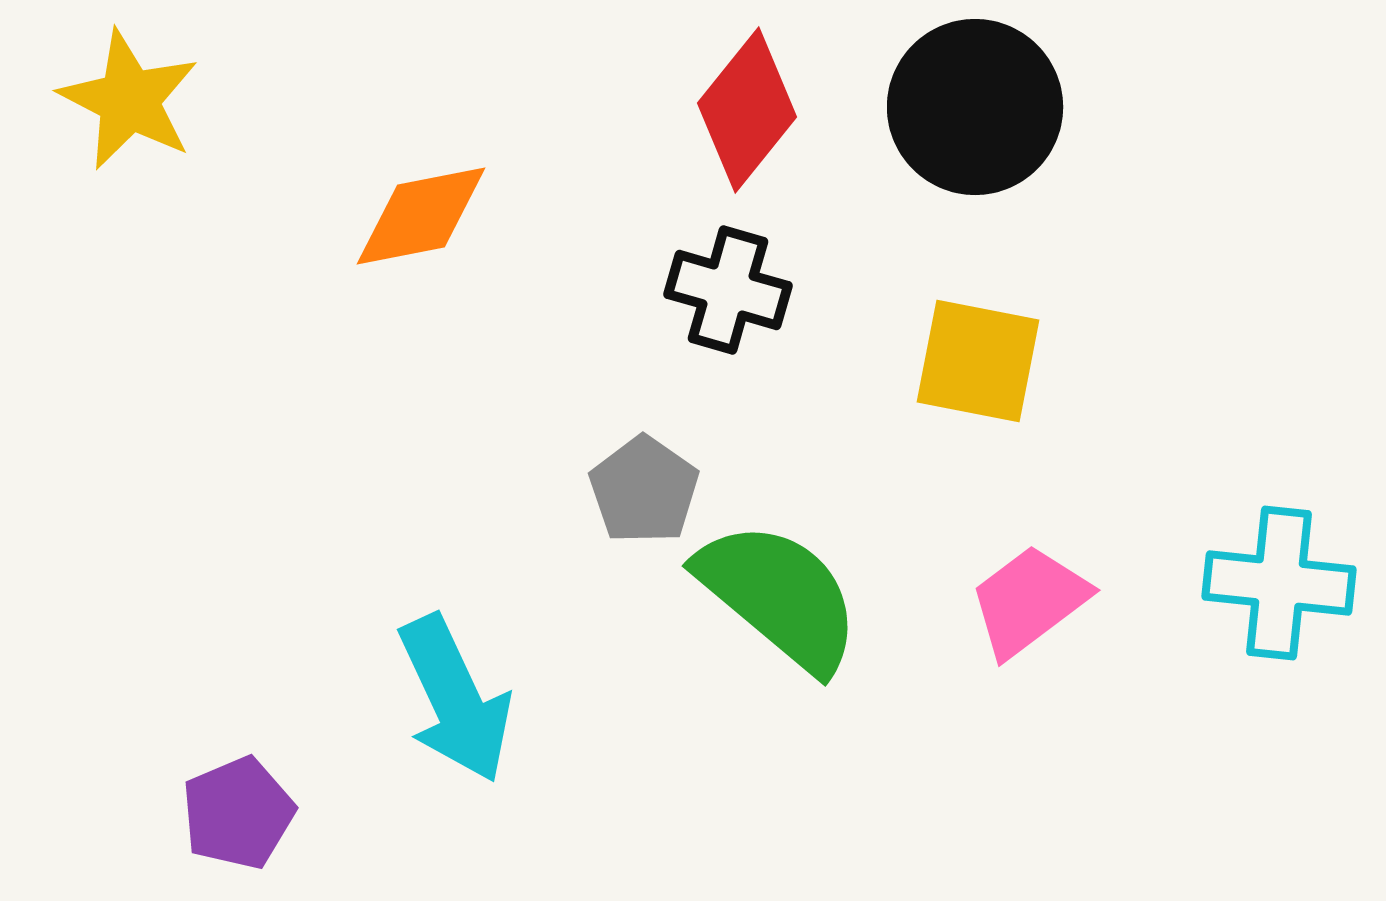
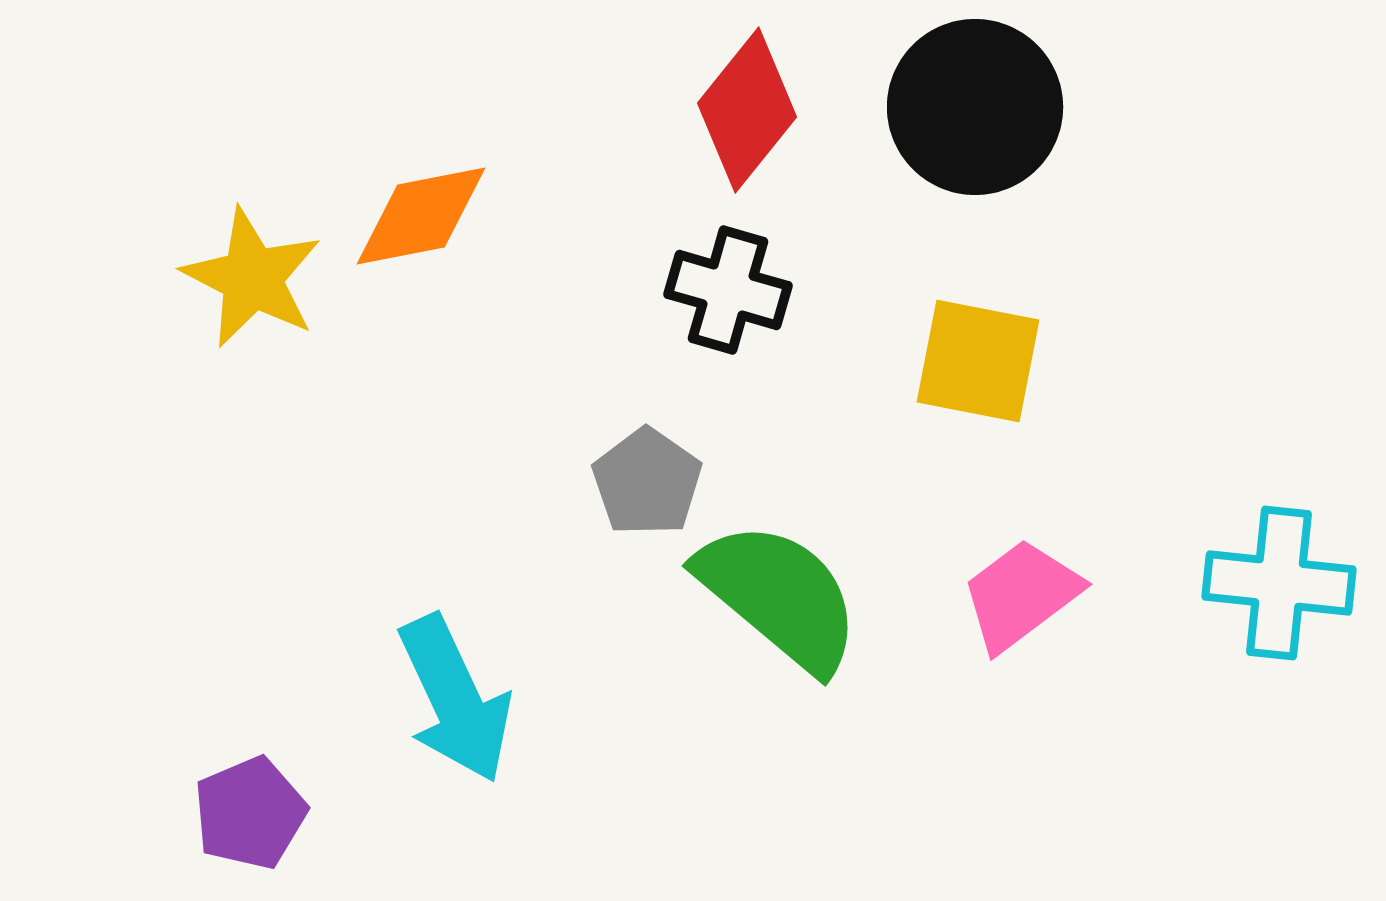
yellow star: moved 123 px right, 178 px down
gray pentagon: moved 3 px right, 8 px up
pink trapezoid: moved 8 px left, 6 px up
purple pentagon: moved 12 px right
